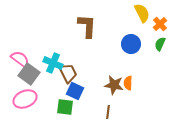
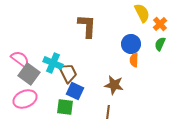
orange semicircle: moved 6 px right, 23 px up
